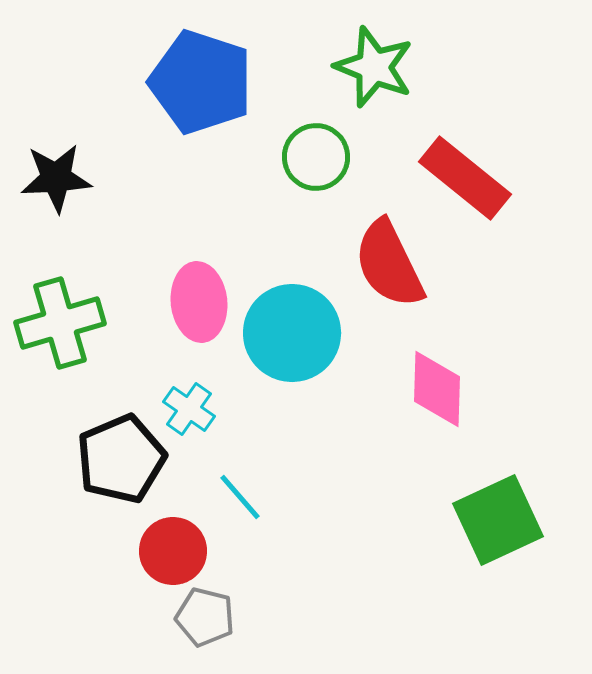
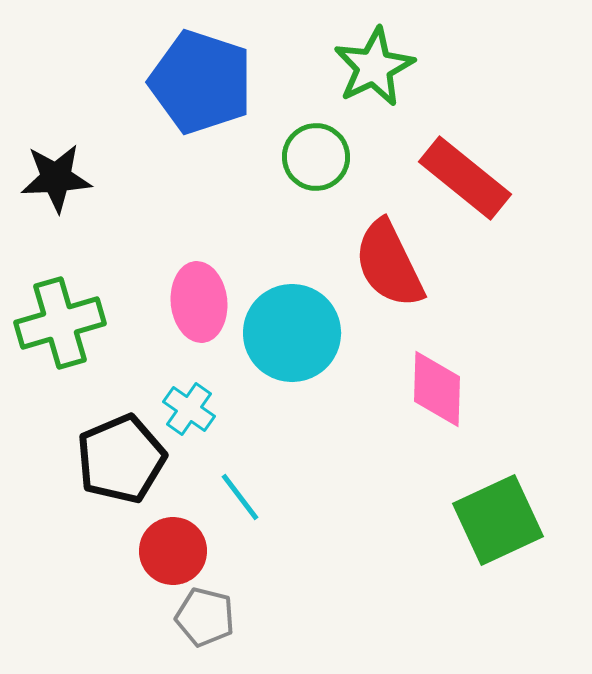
green star: rotated 24 degrees clockwise
cyan line: rotated 4 degrees clockwise
